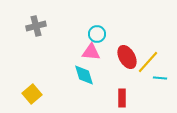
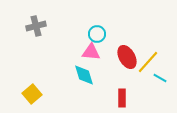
cyan line: rotated 24 degrees clockwise
